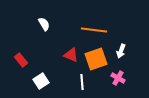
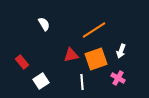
orange line: rotated 40 degrees counterclockwise
red triangle: rotated 35 degrees counterclockwise
red rectangle: moved 1 px right, 2 px down
